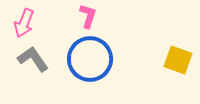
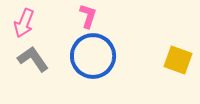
blue circle: moved 3 px right, 3 px up
